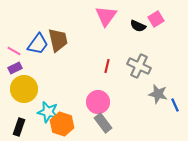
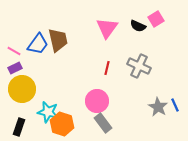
pink triangle: moved 1 px right, 12 px down
red line: moved 2 px down
yellow circle: moved 2 px left
gray star: moved 13 px down; rotated 18 degrees clockwise
pink circle: moved 1 px left, 1 px up
